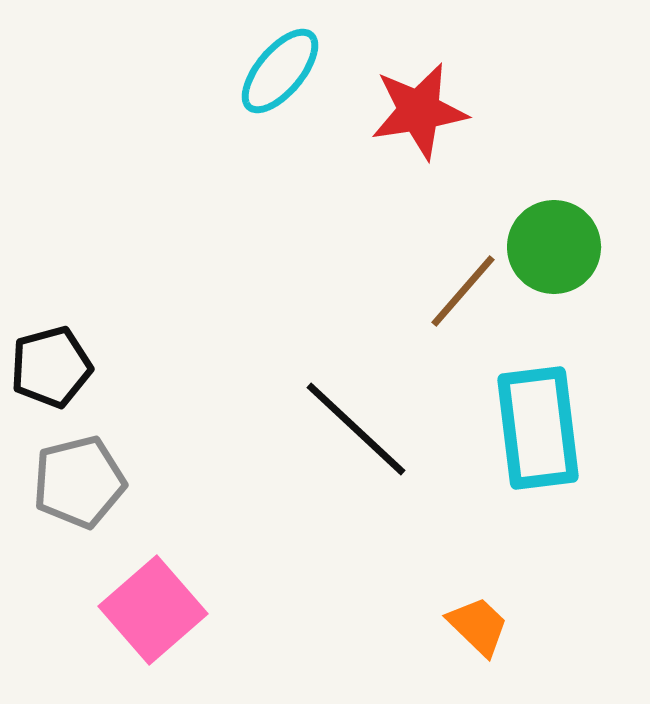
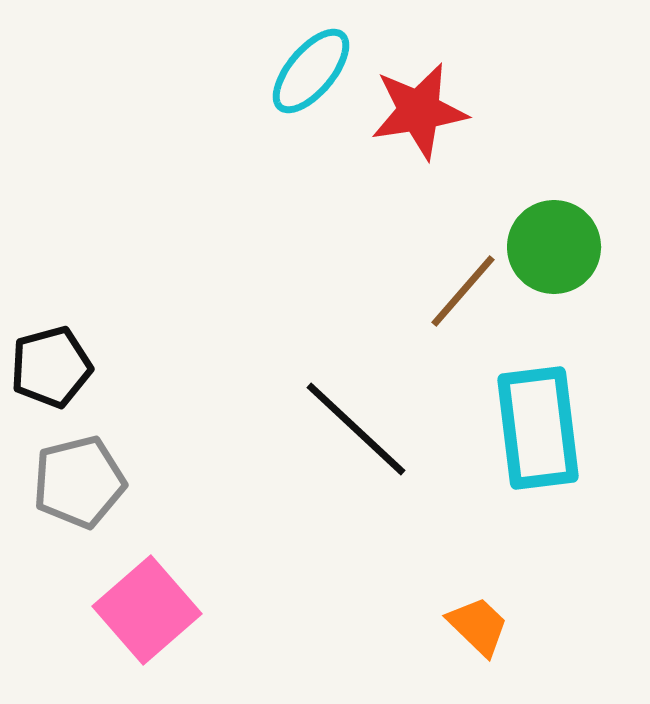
cyan ellipse: moved 31 px right
pink square: moved 6 px left
